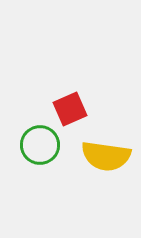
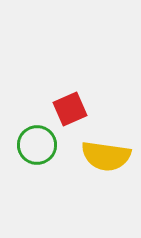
green circle: moved 3 px left
